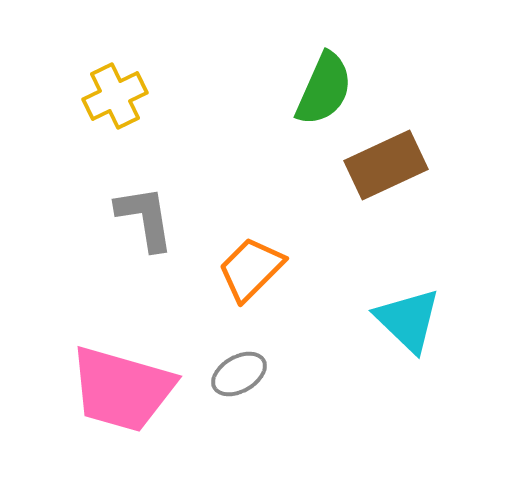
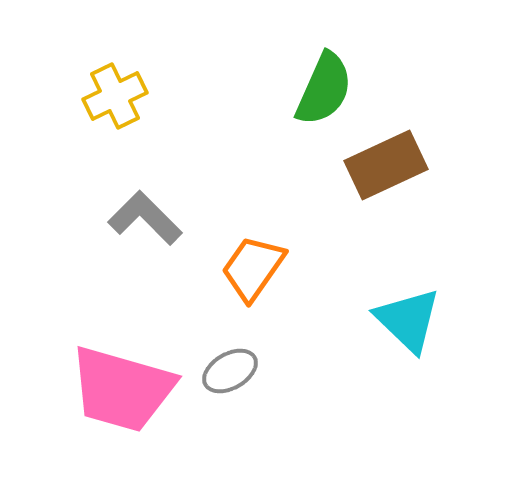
gray L-shape: rotated 36 degrees counterclockwise
orange trapezoid: moved 2 px right, 1 px up; rotated 10 degrees counterclockwise
gray ellipse: moved 9 px left, 3 px up
